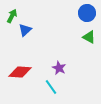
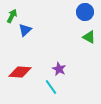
blue circle: moved 2 px left, 1 px up
purple star: moved 1 px down
